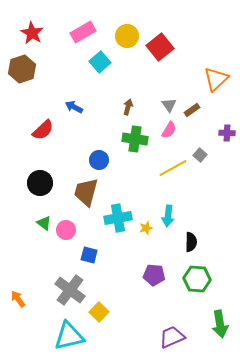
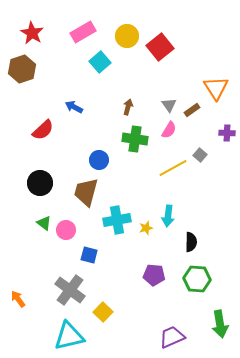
orange triangle: moved 9 px down; rotated 20 degrees counterclockwise
cyan cross: moved 1 px left, 2 px down
yellow square: moved 4 px right
